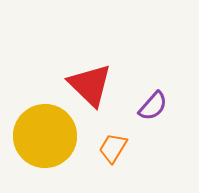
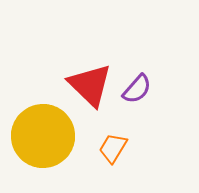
purple semicircle: moved 16 px left, 17 px up
yellow circle: moved 2 px left
